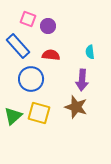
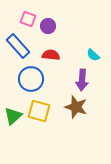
cyan semicircle: moved 3 px right, 3 px down; rotated 40 degrees counterclockwise
yellow square: moved 2 px up
